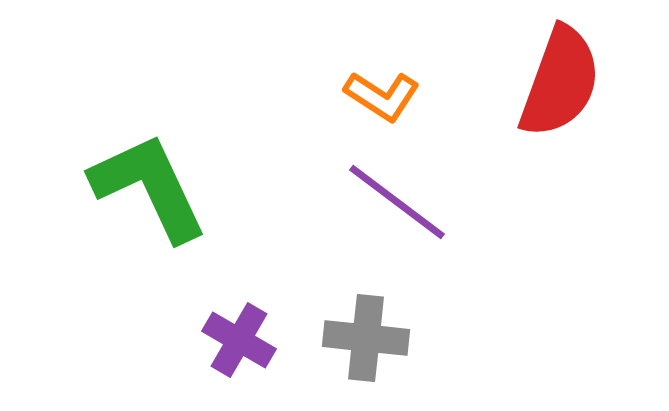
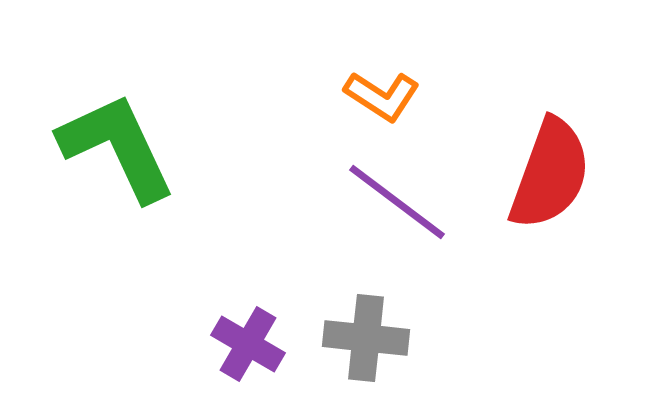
red semicircle: moved 10 px left, 92 px down
green L-shape: moved 32 px left, 40 px up
purple cross: moved 9 px right, 4 px down
